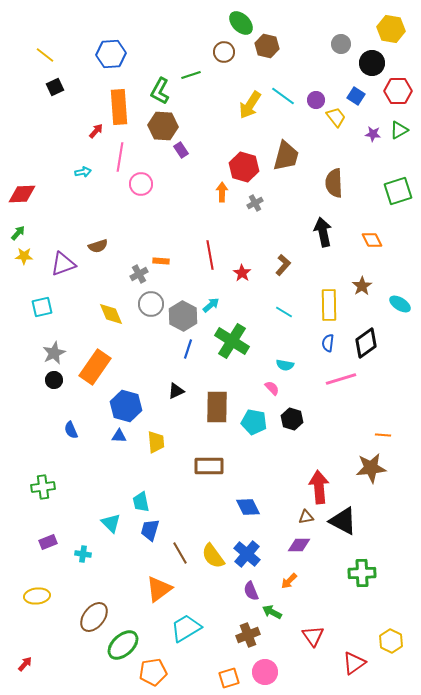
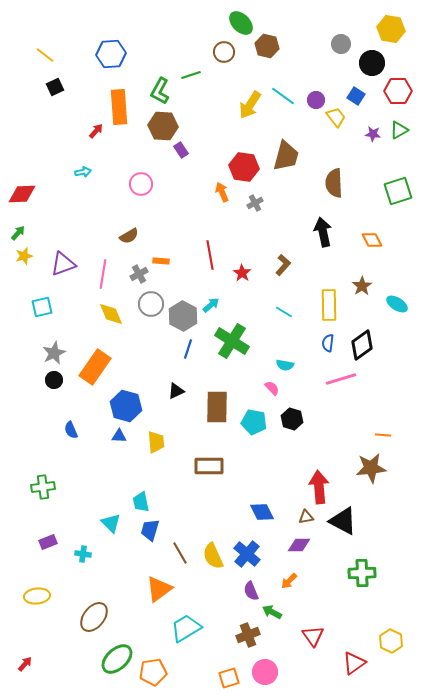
pink line at (120, 157): moved 17 px left, 117 px down
red hexagon at (244, 167): rotated 8 degrees counterclockwise
orange arrow at (222, 192): rotated 24 degrees counterclockwise
brown semicircle at (98, 246): moved 31 px right, 10 px up; rotated 12 degrees counterclockwise
yellow star at (24, 256): rotated 18 degrees counterclockwise
cyan ellipse at (400, 304): moved 3 px left
black diamond at (366, 343): moved 4 px left, 2 px down
blue diamond at (248, 507): moved 14 px right, 5 px down
yellow semicircle at (213, 556): rotated 12 degrees clockwise
green ellipse at (123, 645): moved 6 px left, 14 px down
